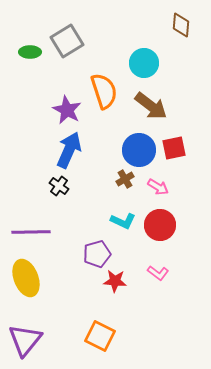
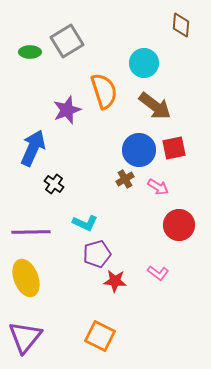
brown arrow: moved 4 px right
purple star: rotated 24 degrees clockwise
blue arrow: moved 36 px left, 2 px up
black cross: moved 5 px left, 2 px up
cyan L-shape: moved 38 px left, 2 px down
red circle: moved 19 px right
purple triangle: moved 3 px up
